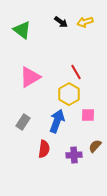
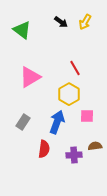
yellow arrow: rotated 42 degrees counterclockwise
red line: moved 1 px left, 4 px up
pink square: moved 1 px left, 1 px down
blue arrow: moved 1 px down
brown semicircle: rotated 40 degrees clockwise
